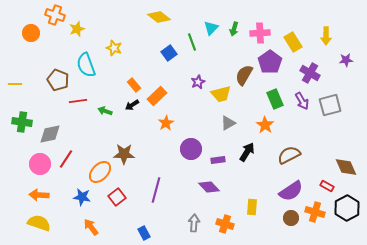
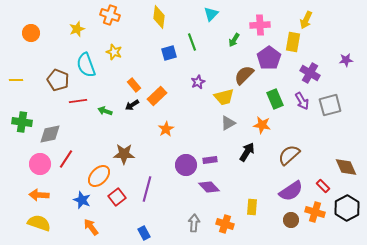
orange cross at (55, 15): moved 55 px right
yellow diamond at (159, 17): rotated 60 degrees clockwise
cyan triangle at (211, 28): moved 14 px up
green arrow at (234, 29): moved 11 px down; rotated 16 degrees clockwise
pink cross at (260, 33): moved 8 px up
yellow arrow at (326, 36): moved 20 px left, 16 px up; rotated 24 degrees clockwise
yellow rectangle at (293, 42): rotated 42 degrees clockwise
yellow star at (114, 48): moved 4 px down
blue square at (169, 53): rotated 21 degrees clockwise
purple pentagon at (270, 62): moved 1 px left, 4 px up
brown semicircle at (244, 75): rotated 15 degrees clockwise
yellow line at (15, 84): moved 1 px right, 4 px up
yellow trapezoid at (221, 94): moved 3 px right, 3 px down
orange star at (166, 123): moved 6 px down
orange star at (265, 125): moved 3 px left; rotated 24 degrees counterclockwise
purple circle at (191, 149): moved 5 px left, 16 px down
brown semicircle at (289, 155): rotated 15 degrees counterclockwise
purple rectangle at (218, 160): moved 8 px left
orange ellipse at (100, 172): moved 1 px left, 4 px down
red rectangle at (327, 186): moved 4 px left; rotated 16 degrees clockwise
purple line at (156, 190): moved 9 px left, 1 px up
blue star at (82, 197): moved 3 px down; rotated 12 degrees clockwise
brown circle at (291, 218): moved 2 px down
